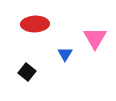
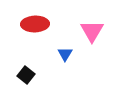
pink triangle: moved 3 px left, 7 px up
black square: moved 1 px left, 3 px down
